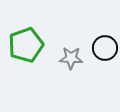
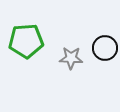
green pentagon: moved 4 px up; rotated 16 degrees clockwise
